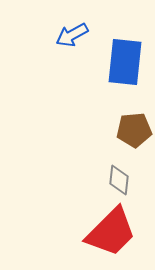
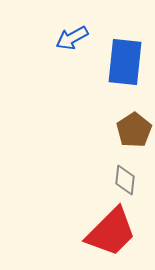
blue arrow: moved 3 px down
brown pentagon: rotated 28 degrees counterclockwise
gray diamond: moved 6 px right
